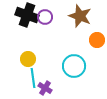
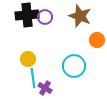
black cross: rotated 25 degrees counterclockwise
